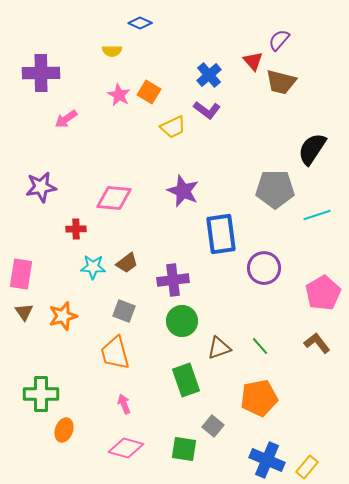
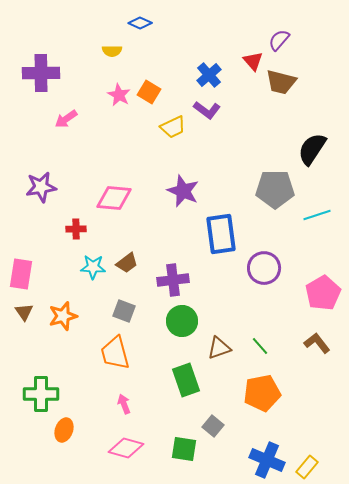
orange pentagon at (259, 398): moved 3 px right, 5 px up
